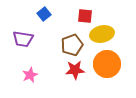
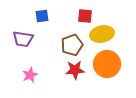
blue square: moved 2 px left, 2 px down; rotated 32 degrees clockwise
